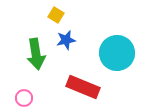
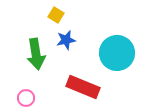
pink circle: moved 2 px right
